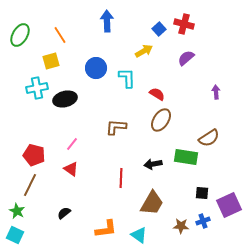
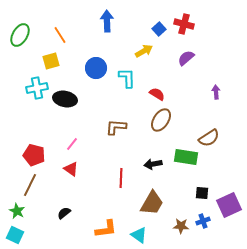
black ellipse: rotated 25 degrees clockwise
